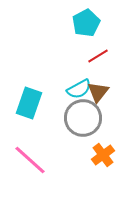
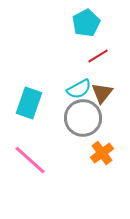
brown triangle: moved 4 px right, 1 px down
orange cross: moved 1 px left, 2 px up
